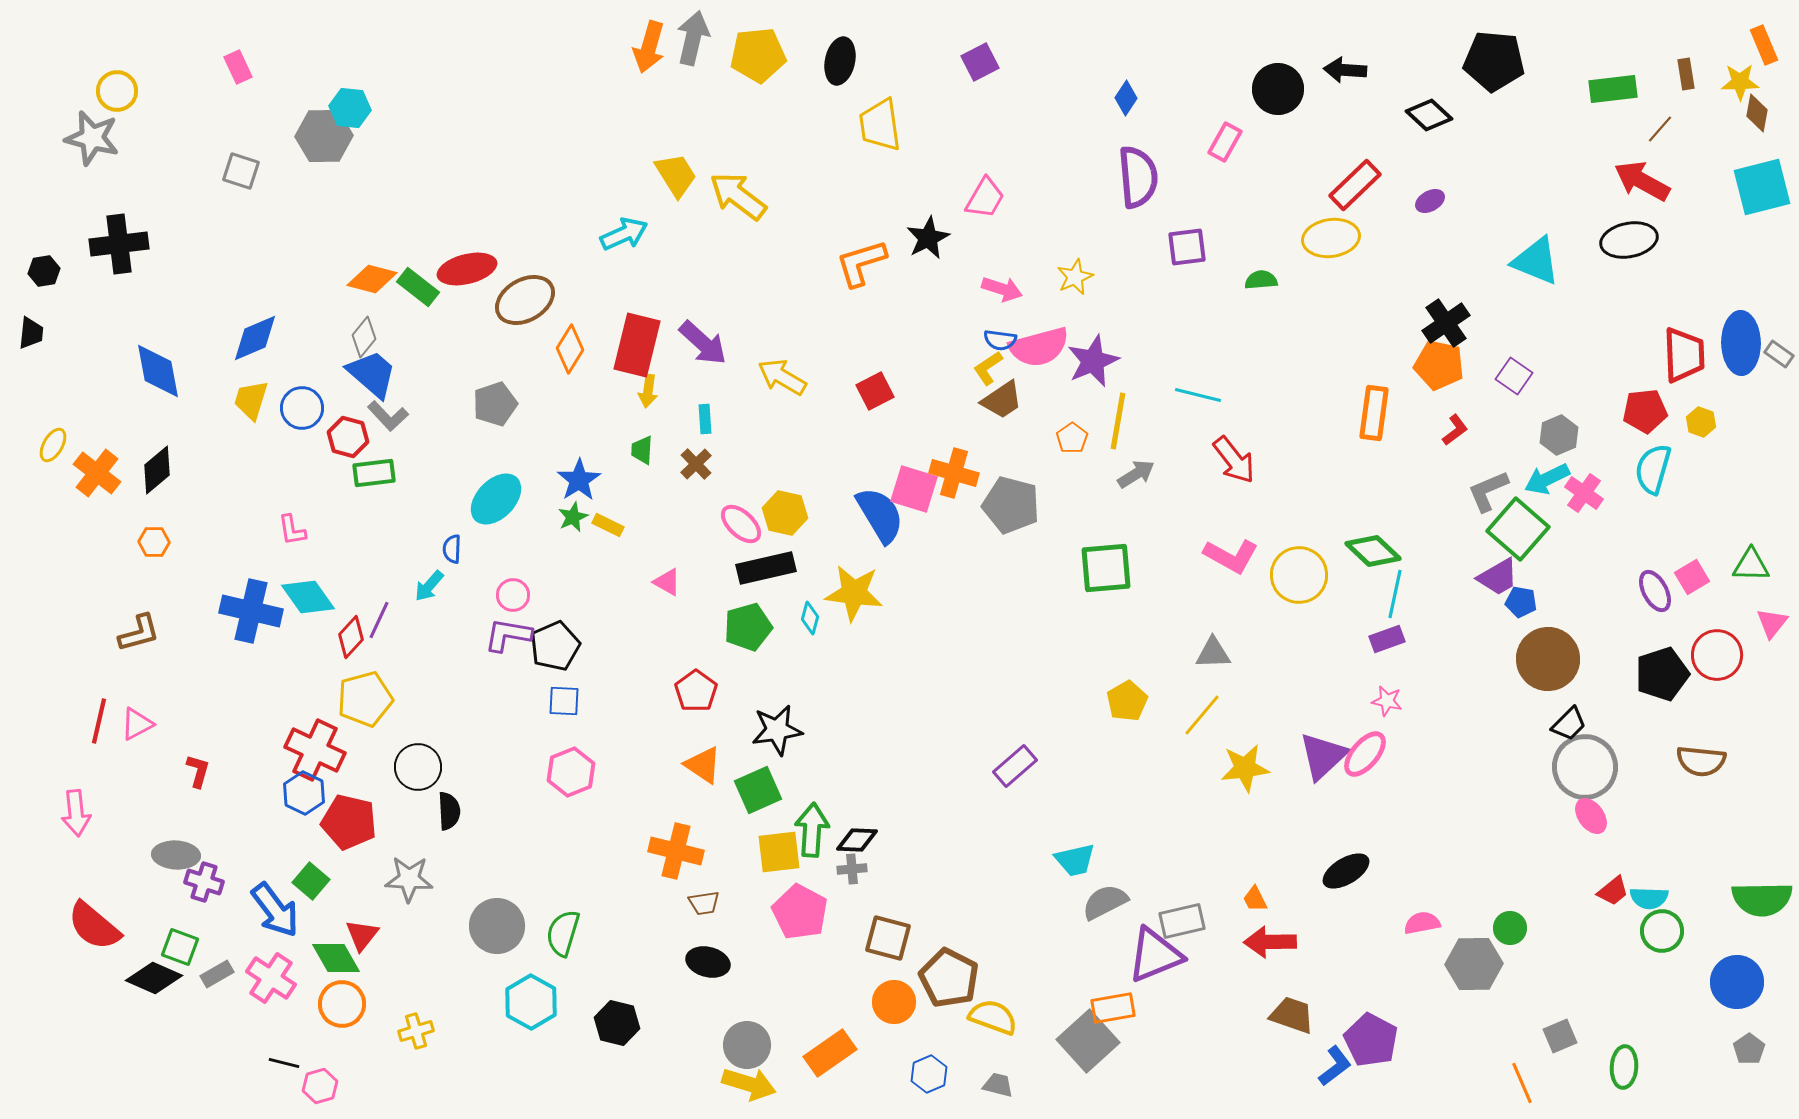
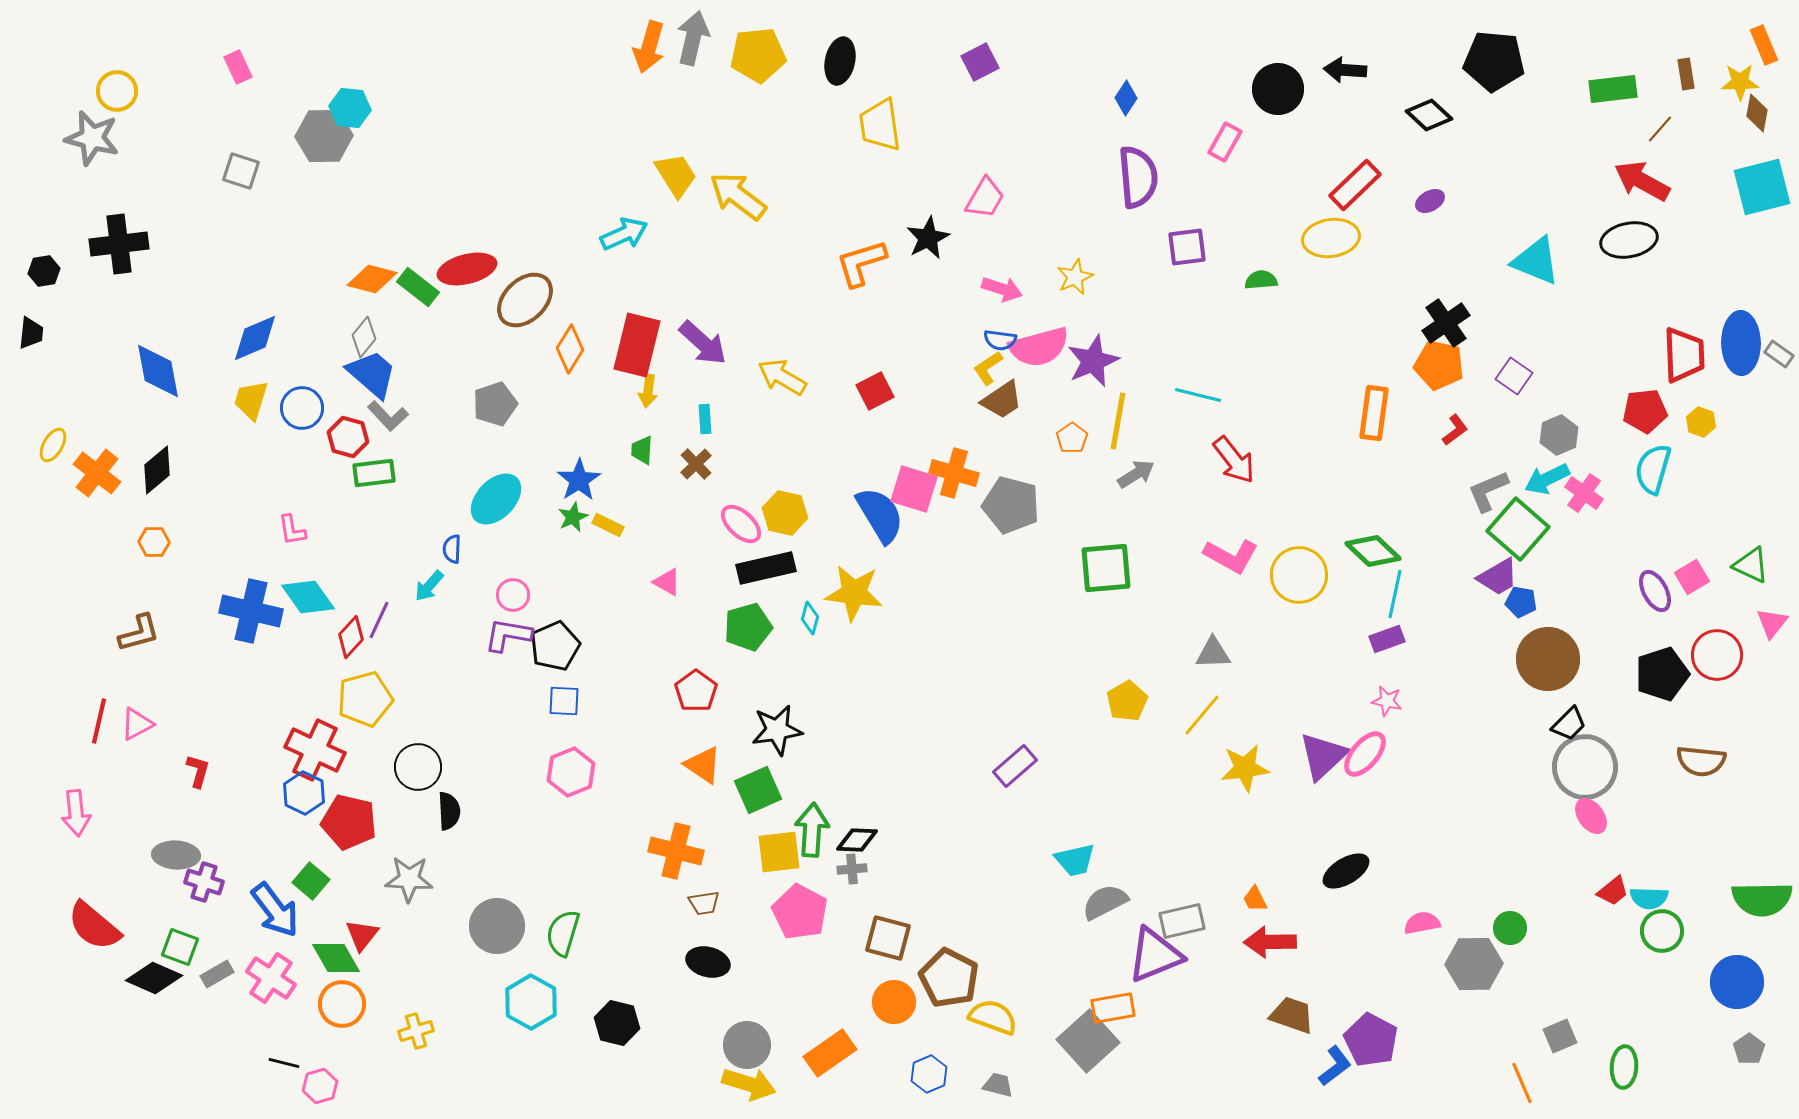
brown ellipse at (525, 300): rotated 14 degrees counterclockwise
green triangle at (1751, 565): rotated 24 degrees clockwise
